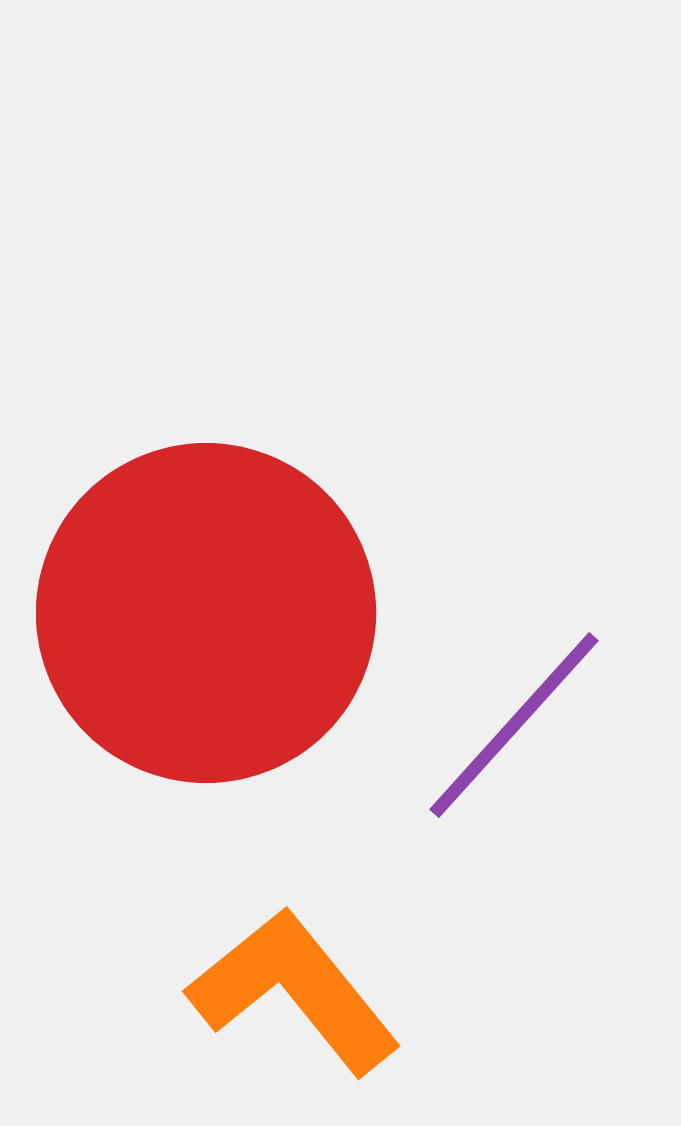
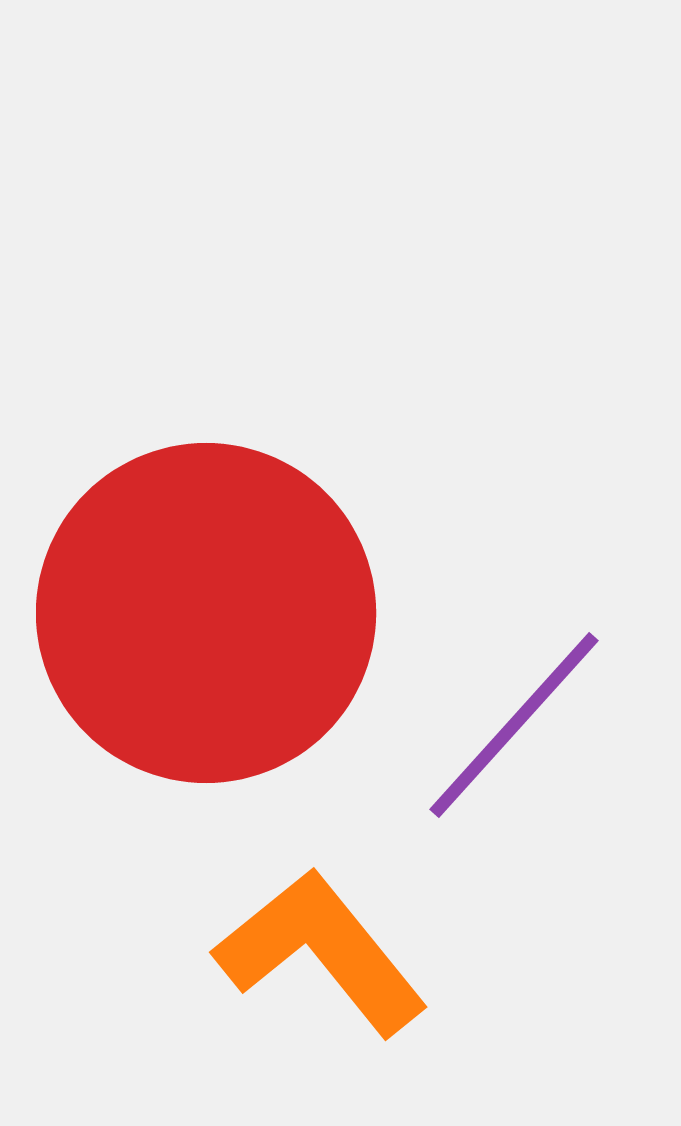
orange L-shape: moved 27 px right, 39 px up
